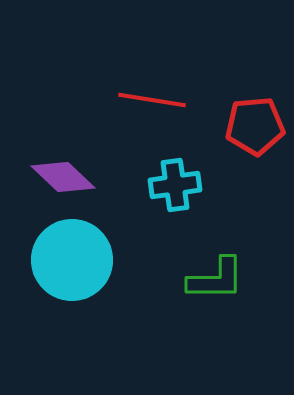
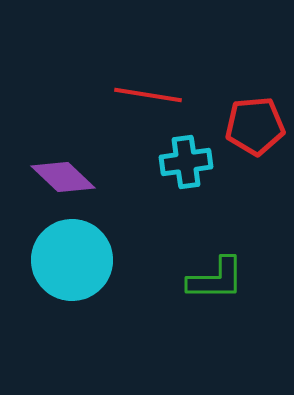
red line: moved 4 px left, 5 px up
cyan cross: moved 11 px right, 23 px up
